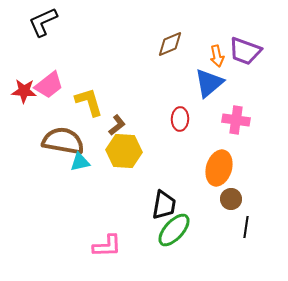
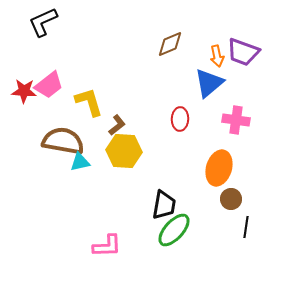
purple trapezoid: moved 2 px left, 1 px down
